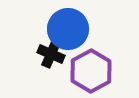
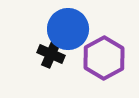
purple hexagon: moved 13 px right, 13 px up
